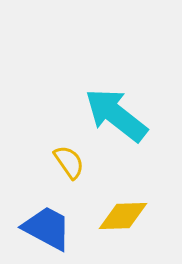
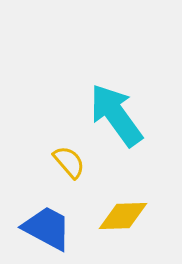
cyan arrow: rotated 16 degrees clockwise
yellow semicircle: rotated 6 degrees counterclockwise
